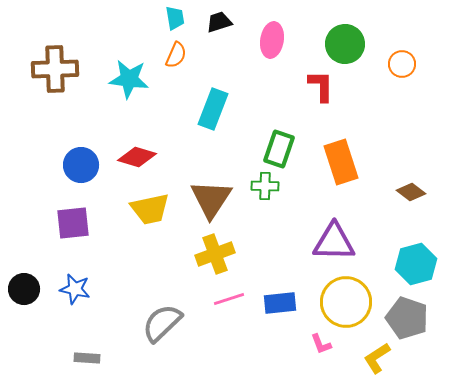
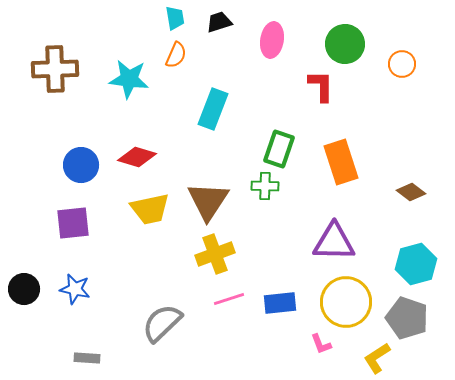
brown triangle: moved 3 px left, 2 px down
